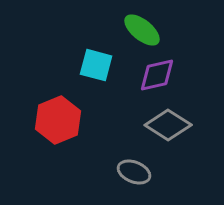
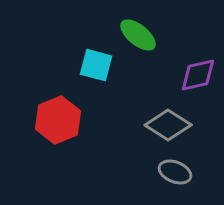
green ellipse: moved 4 px left, 5 px down
purple diamond: moved 41 px right
gray ellipse: moved 41 px right
